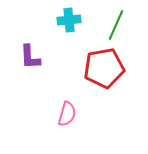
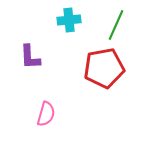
pink semicircle: moved 21 px left
